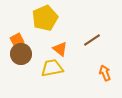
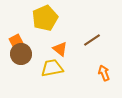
orange square: moved 1 px left, 1 px down
orange arrow: moved 1 px left
